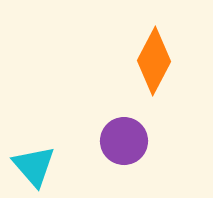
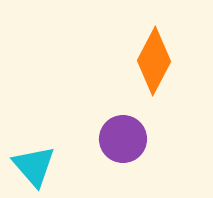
purple circle: moved 1 px left, 2 px up
